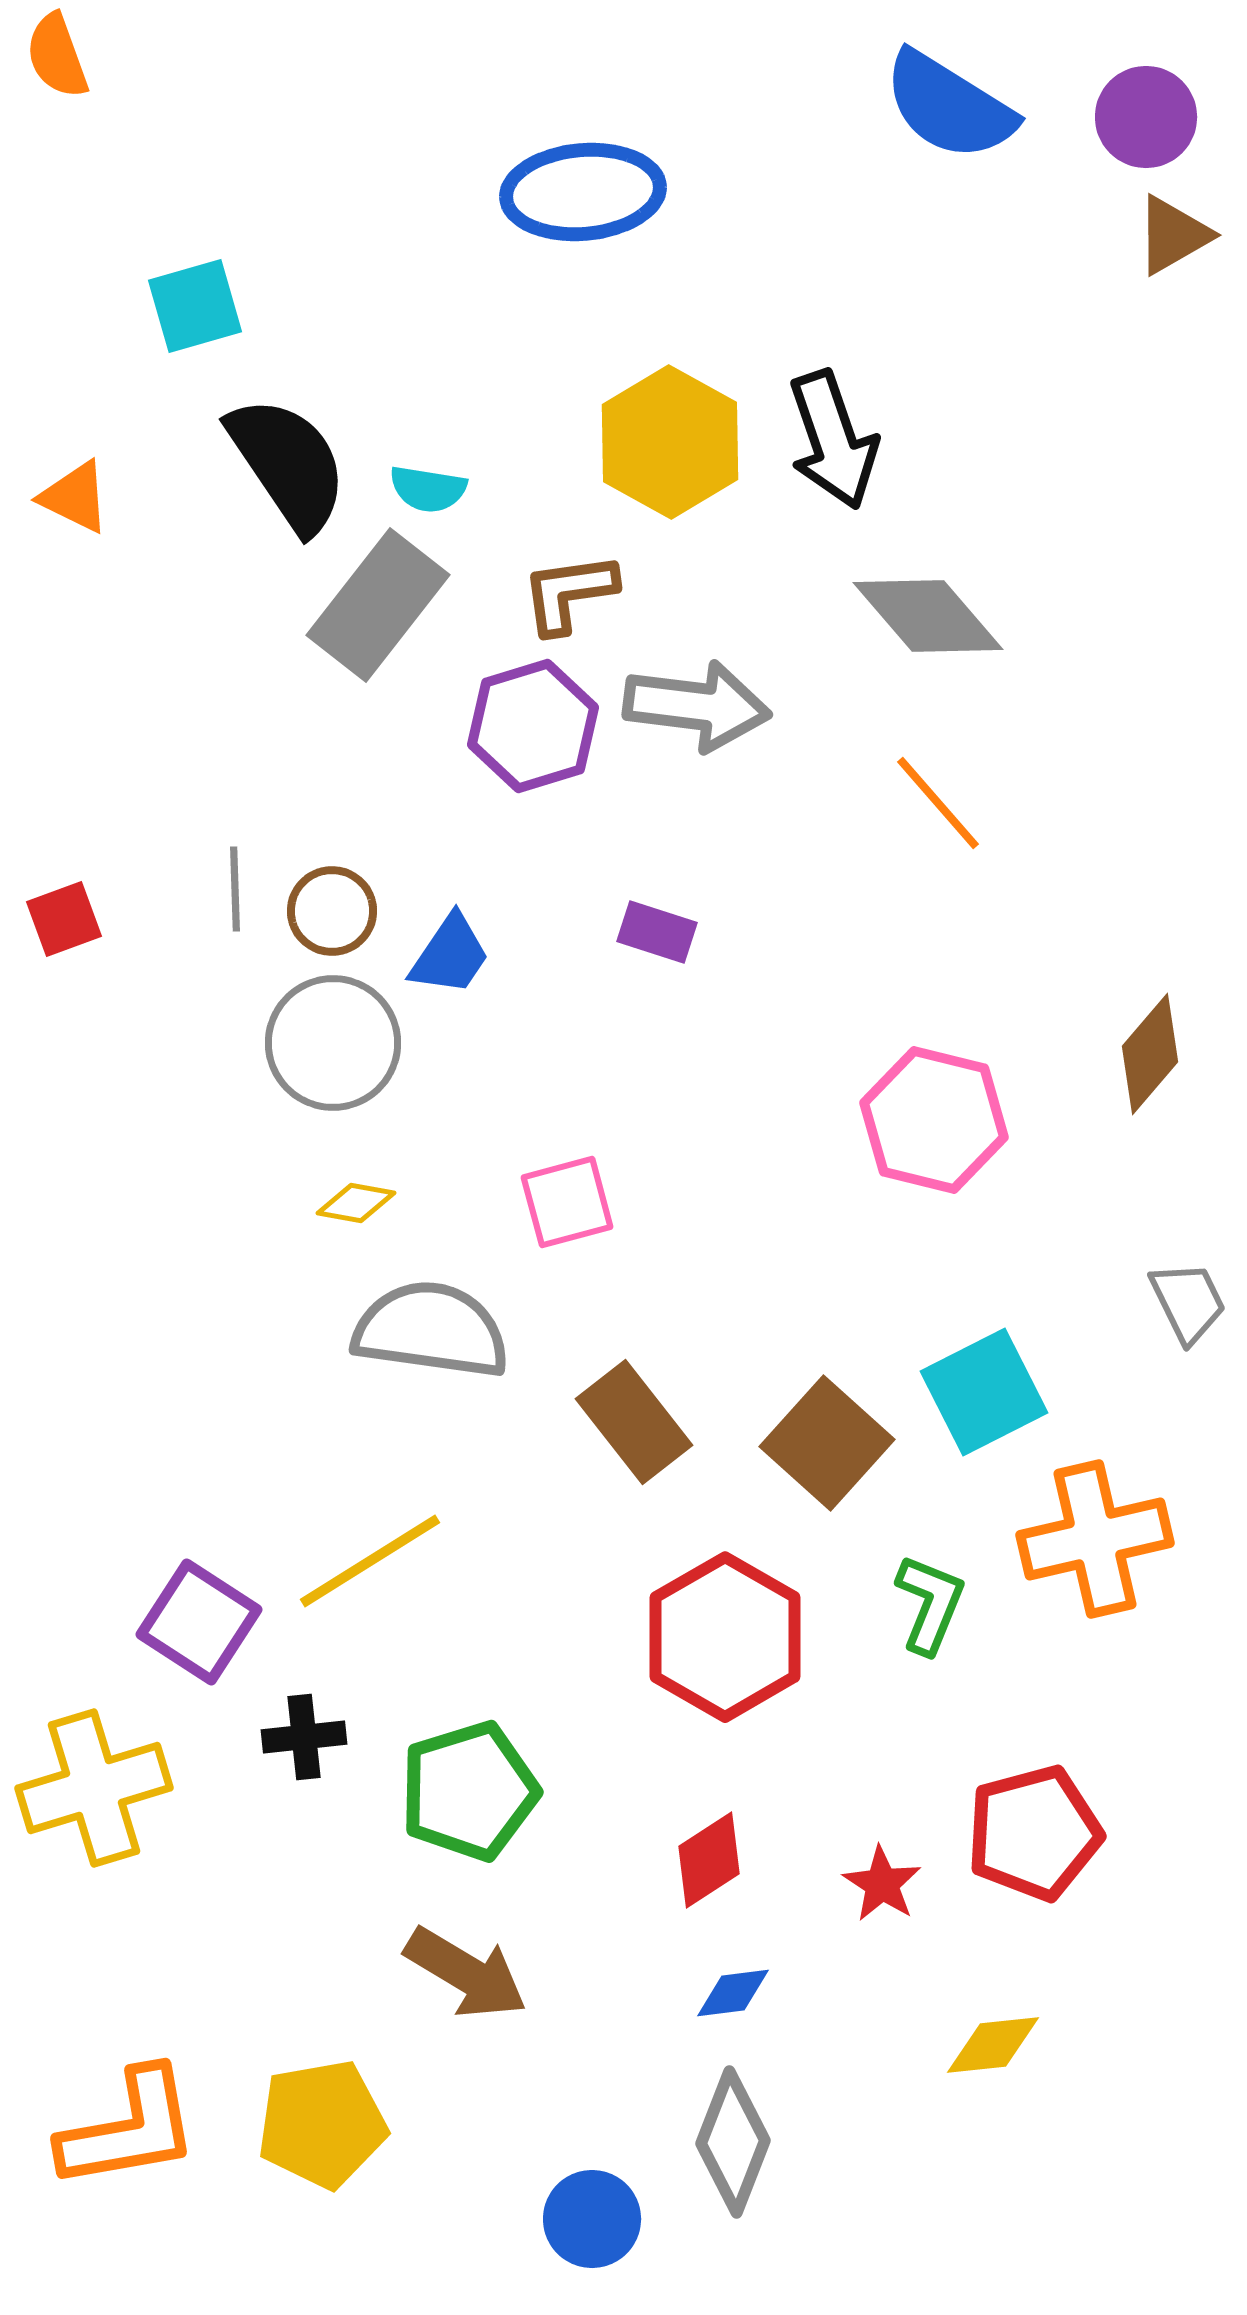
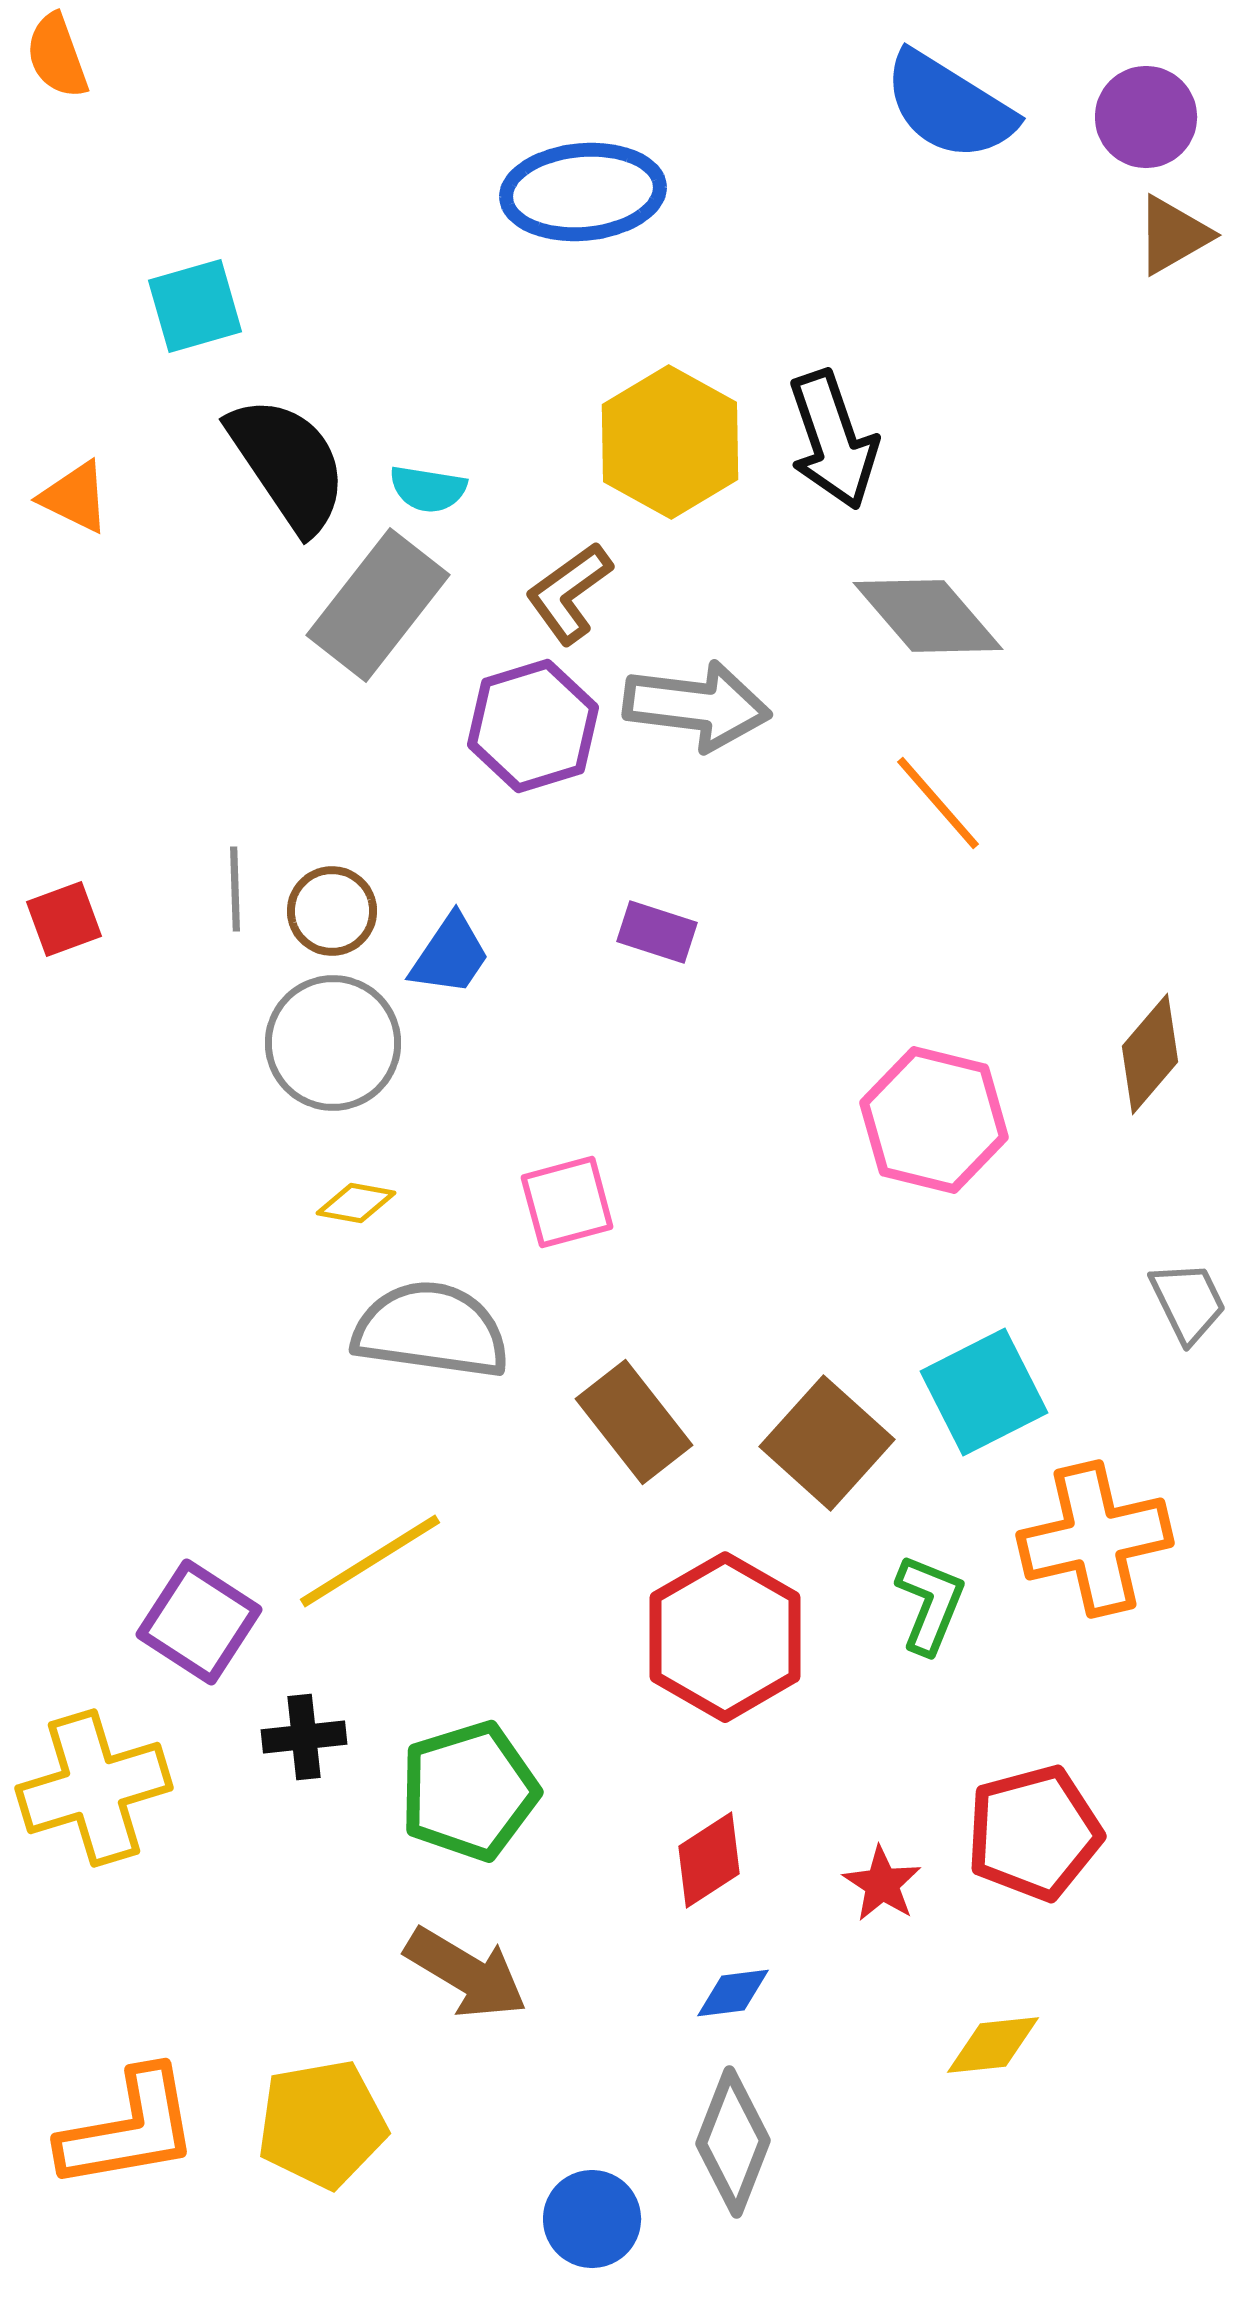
brown L-shape at (569, 593): rotated 28 degrees counterclockwise
